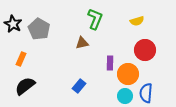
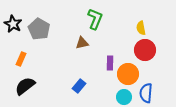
yellow semicircle: moved 4 px right, 7 px down; rotated 96 degrees clockwise
cyan circle: moved 1 px left, 1 px down
